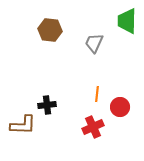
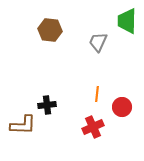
gray trapezoid: moved 4 px right, 1 px up
red circle: moved 2 px right
